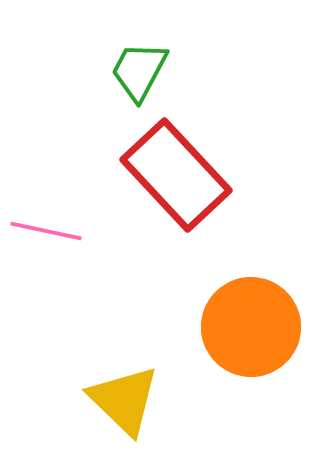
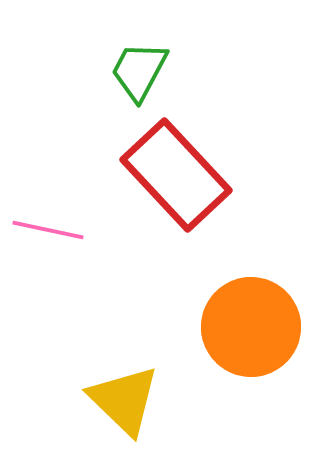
pink line: moved 2 px right, 1 px up
